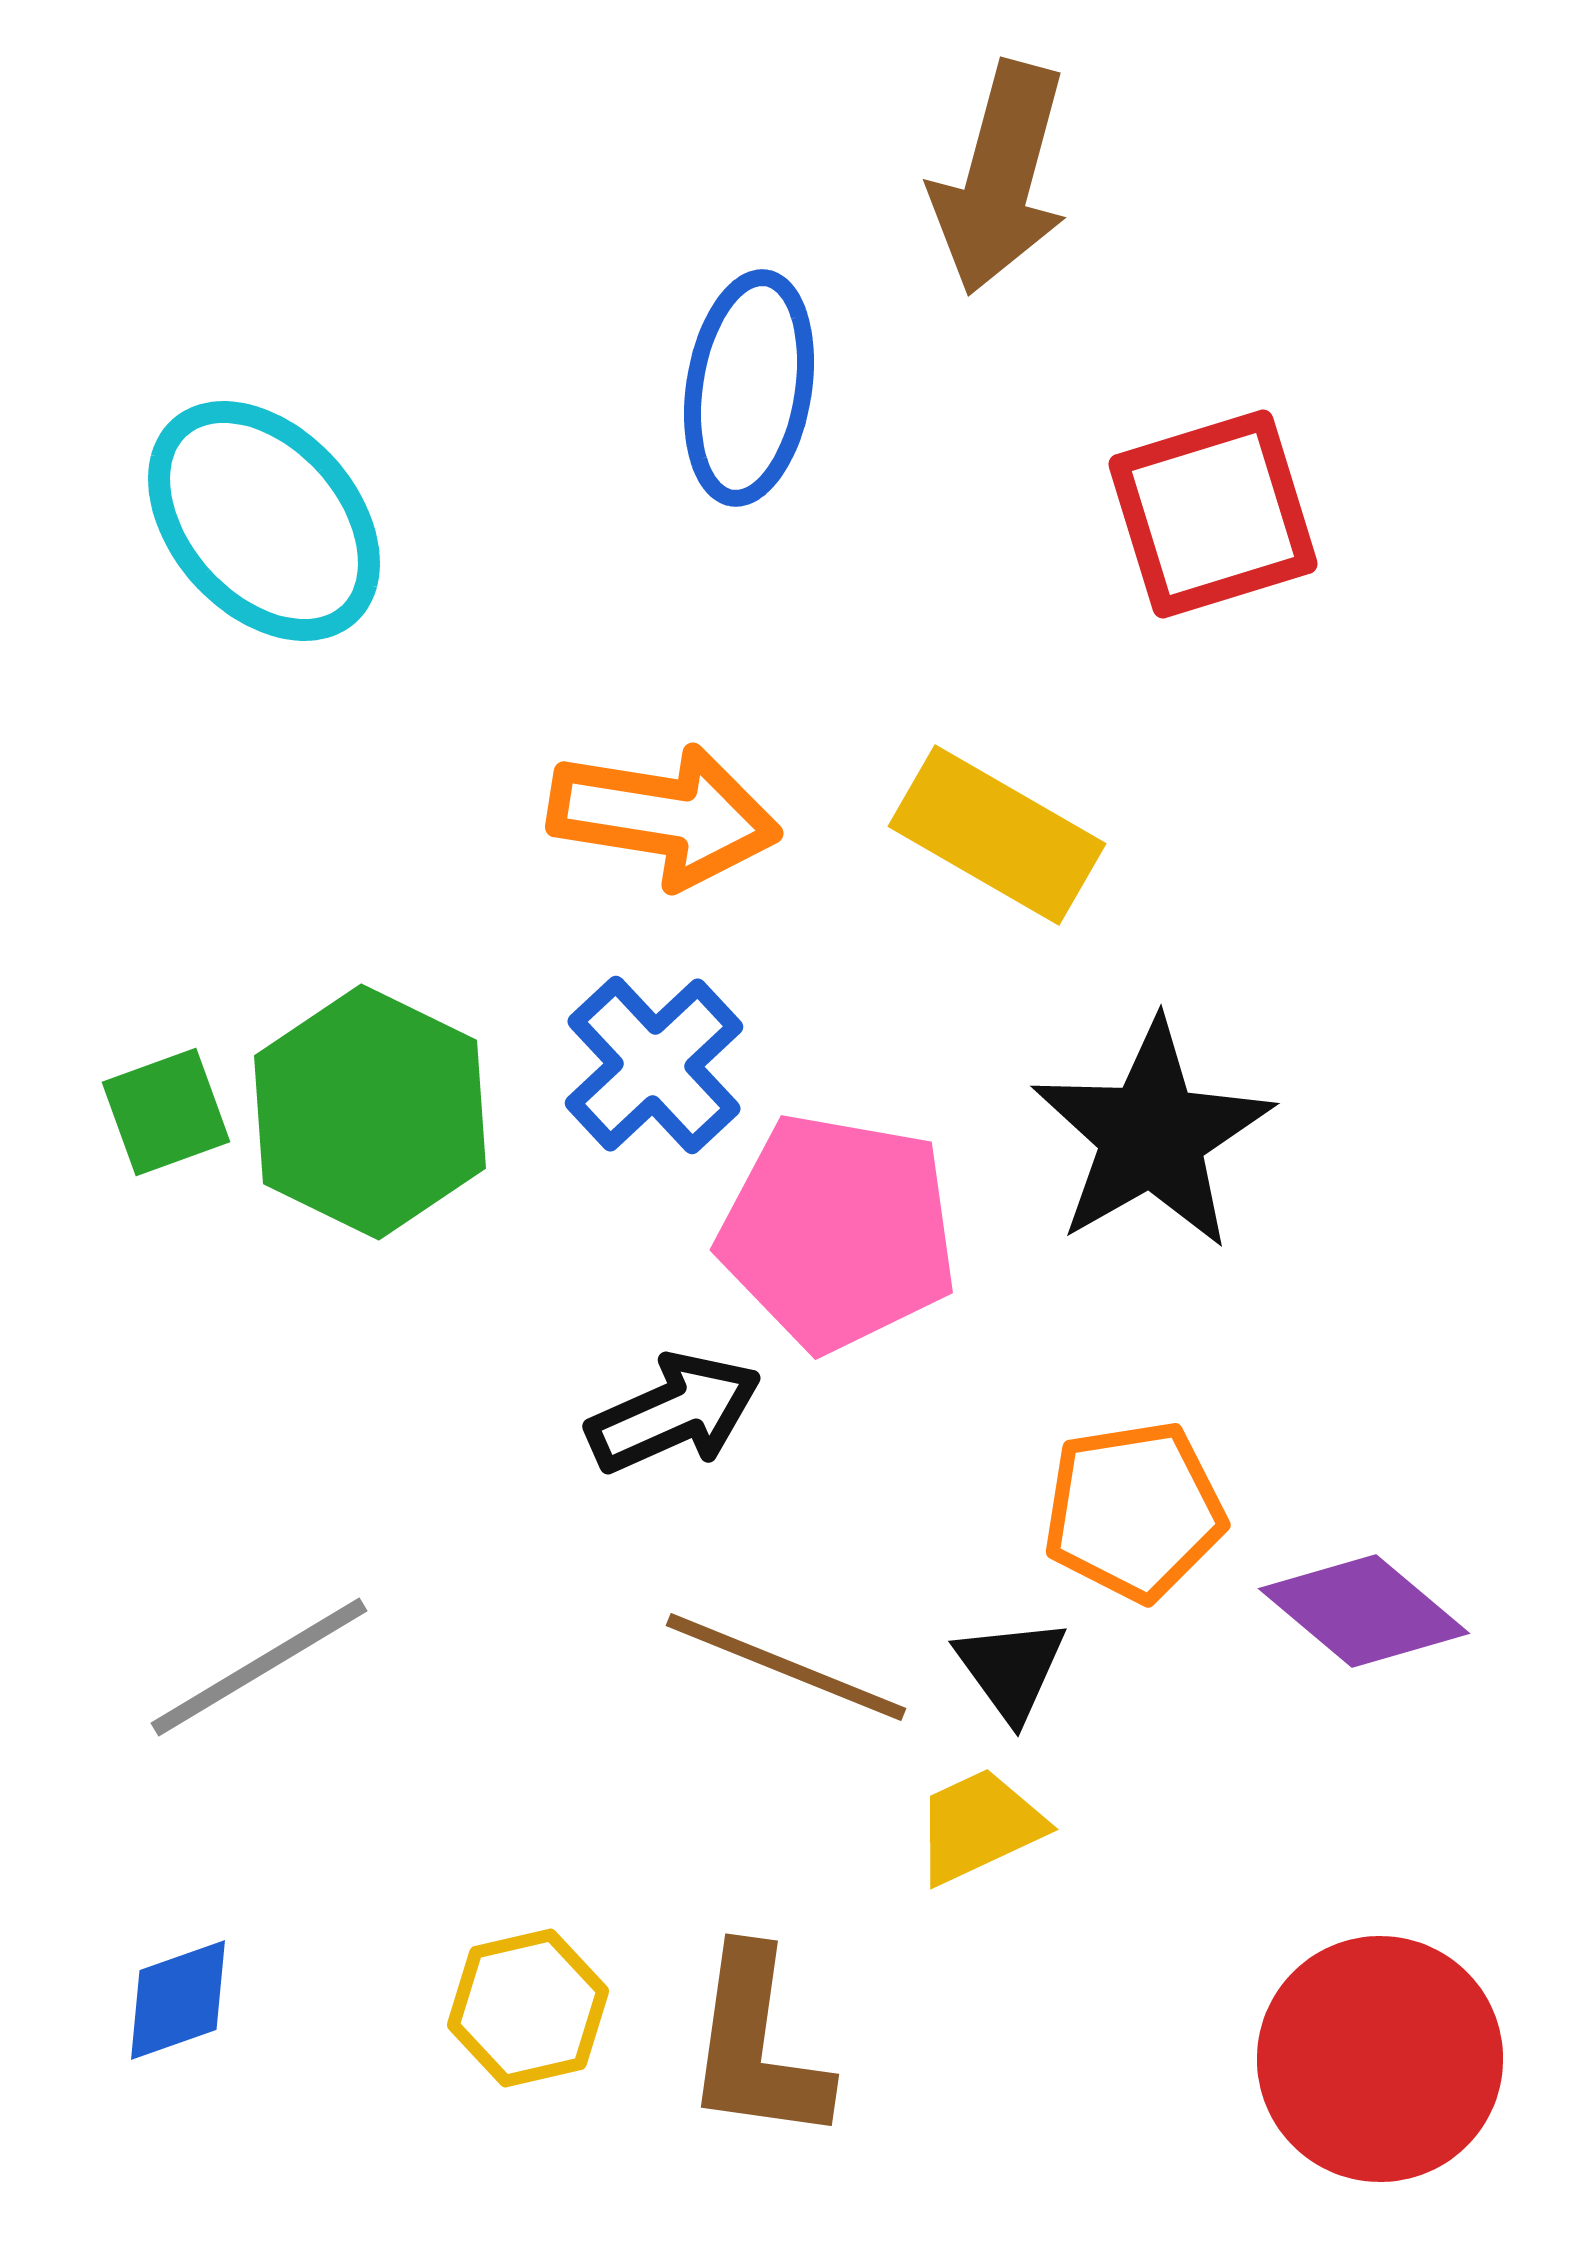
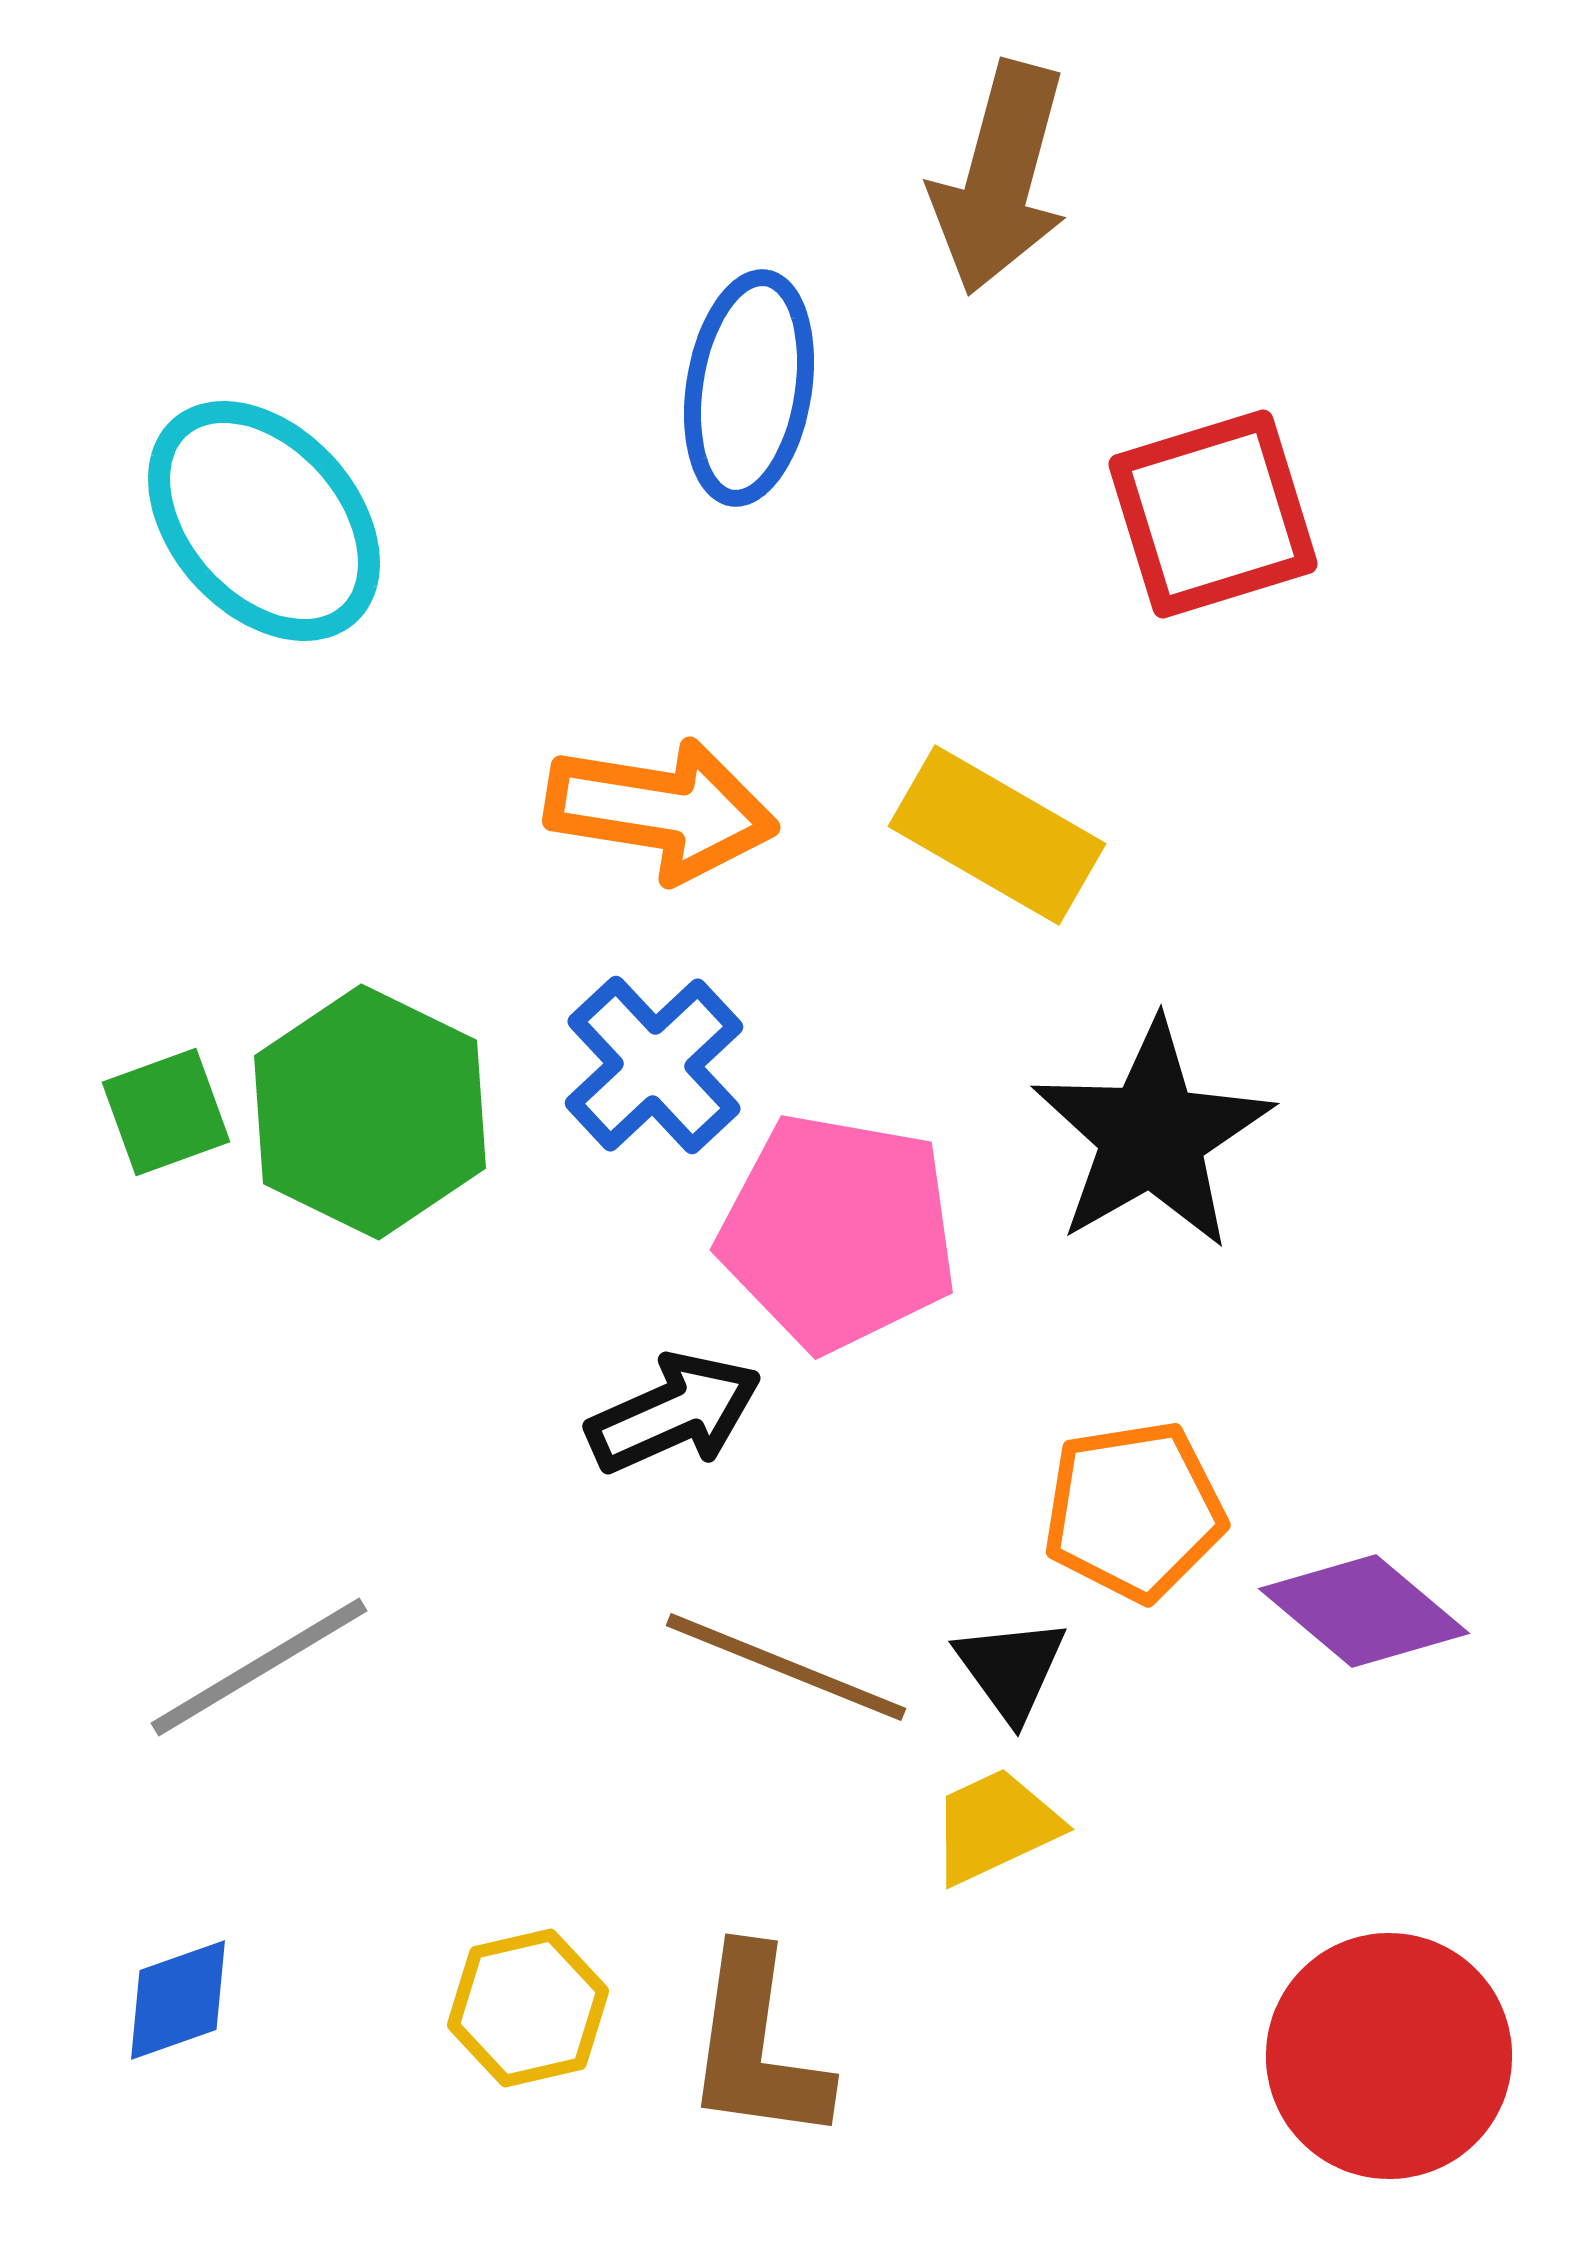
orange arrow: moved 3 px left, 6 px up
yellow trapezoid: moved 16 px right
red circle: moved 9 px right, 3 px up
